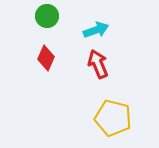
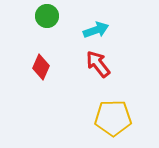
red diamond: moved 5 px left, 9 px down
red arrow: rotated 16 degrees counterclockwise
yellow pentagon: rotated 15 degrees counterclockwise
